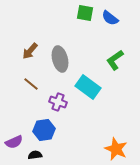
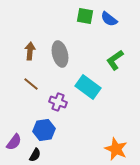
green square: moved 3 px down
blue semicircle: moved 1 px left, 1 px down
brown arrow: rotated 144 degrees clockwise
gray ellipse: moved 5 px up
purple semicircle: rotated 30 degrees counterclockwise
black semicircle: rotated 128 degrees clockwise
